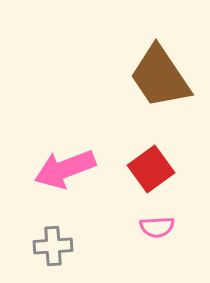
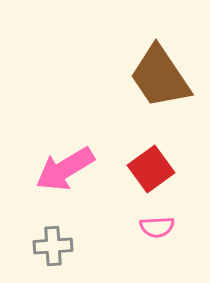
pink arrow: rotated 10 degrees counterclockwise
